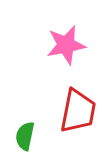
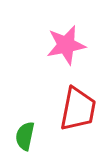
red trapezoid: moved 2 px up
